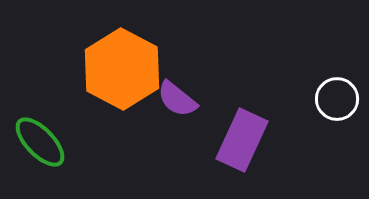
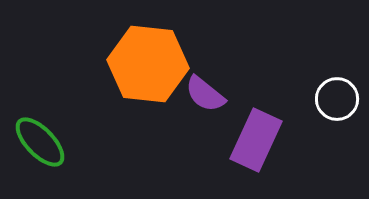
orange hexagon: moved 26 px right, 5 px up; rotated 22 degrees counterclockwise
purple semicircle: moved 28 px right, 5 px up
purple rectangle: moved 14 px right
